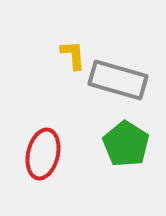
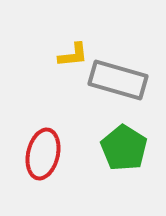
yellow L-shape: rotated 88 degrees clockwise
green pentagon: moved 2 px left, 4 px down
